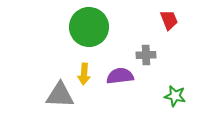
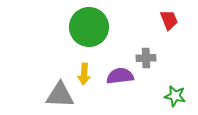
gray cross: moved 3 px down
